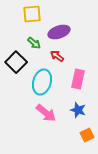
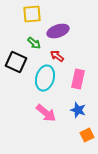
purple ellipse: moved 1 px left, 1 px up
black square: rotated 20 degrees counterclockwise
cyan ellipse: moved 3 px right, 4 px up
